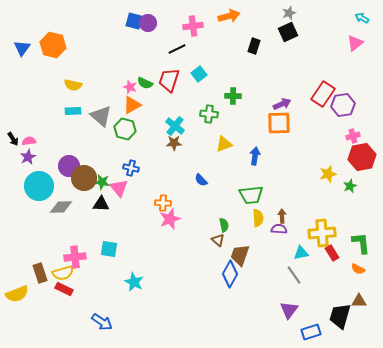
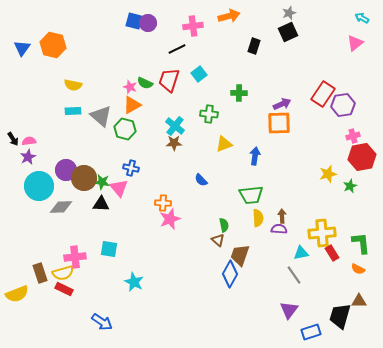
green cross at (233, 96): moved 6 px right, 3 px up
purple circle at (69, 166): moved 3 px left, 4 px down
